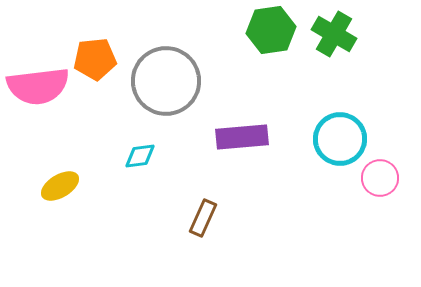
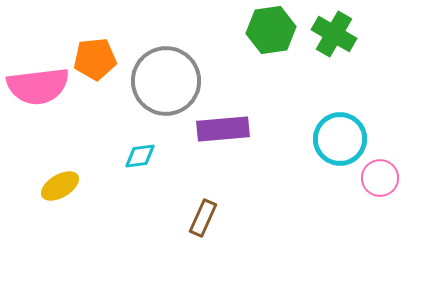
purple rectangle: moved 19 px left, 8 px up
